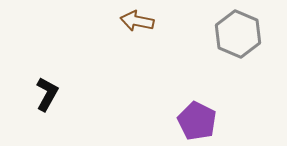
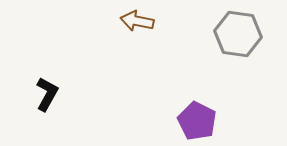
gray hexagon: rotated 15 degrees counterclockwise
